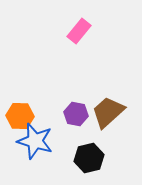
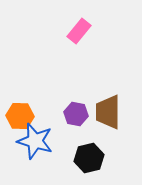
brown trapezoid: rotated 48 degrees counterclockwise
